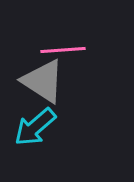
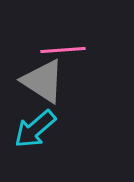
cyan arrow: moved 2 px down
